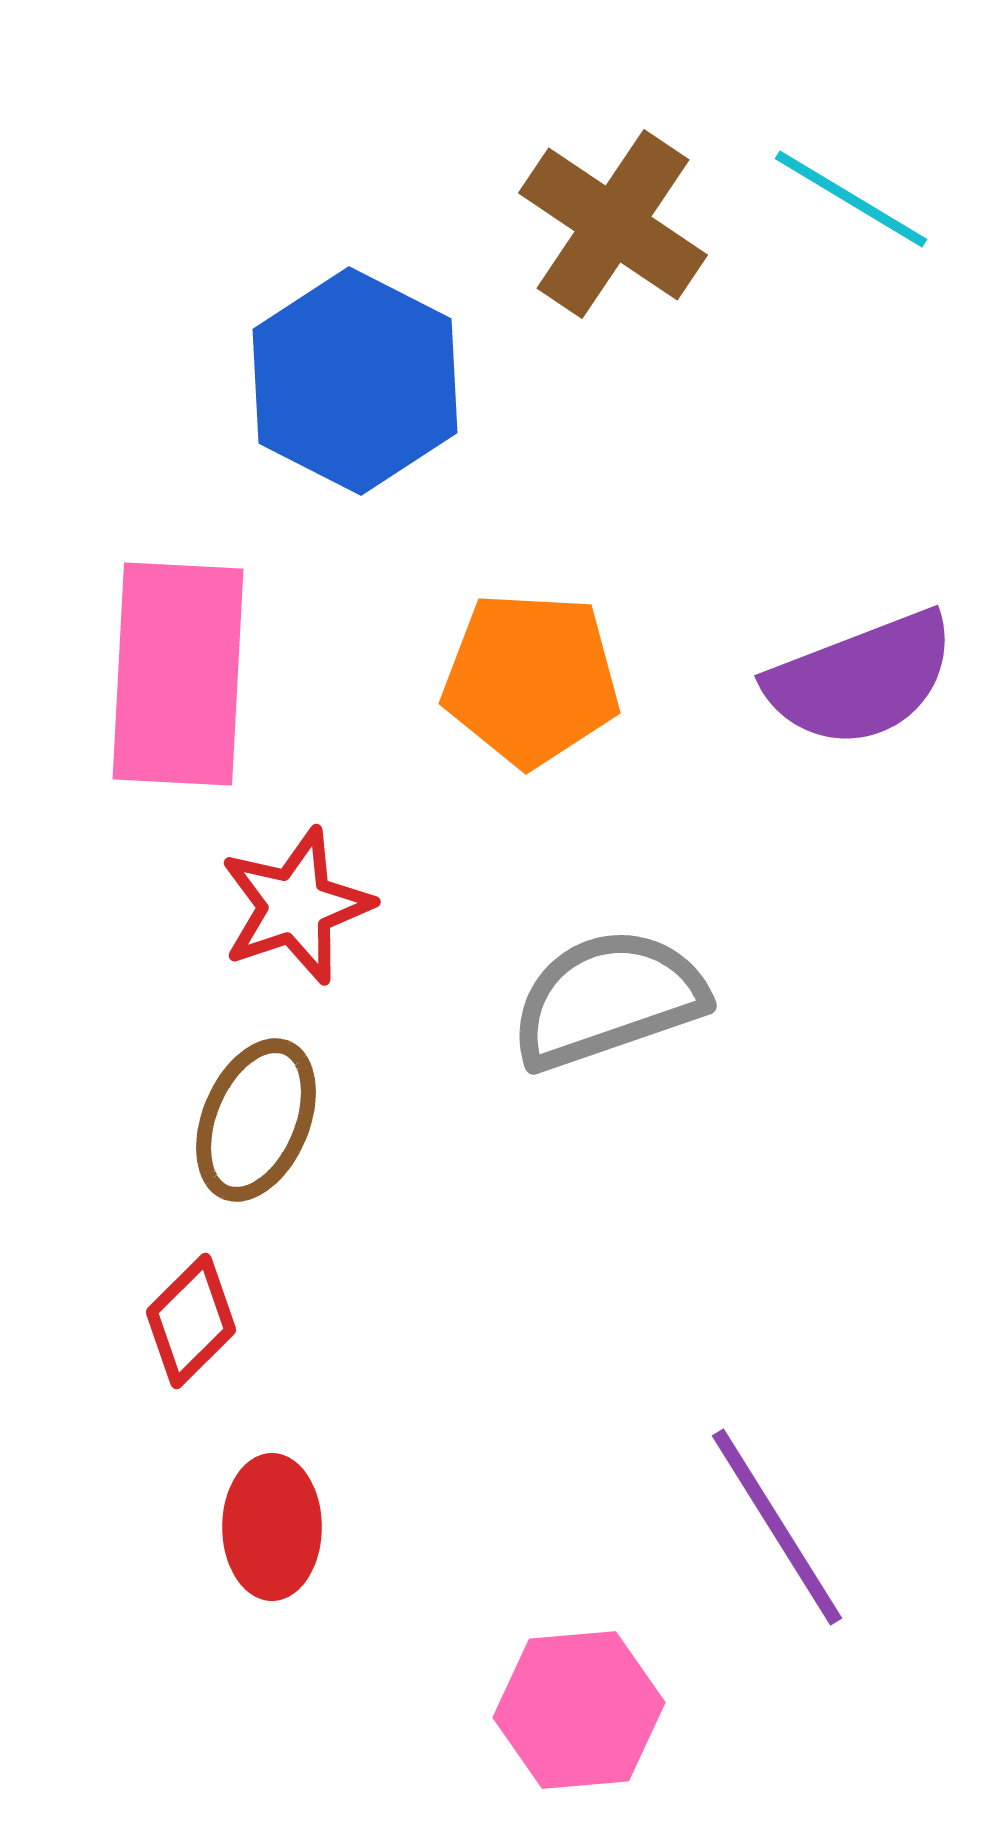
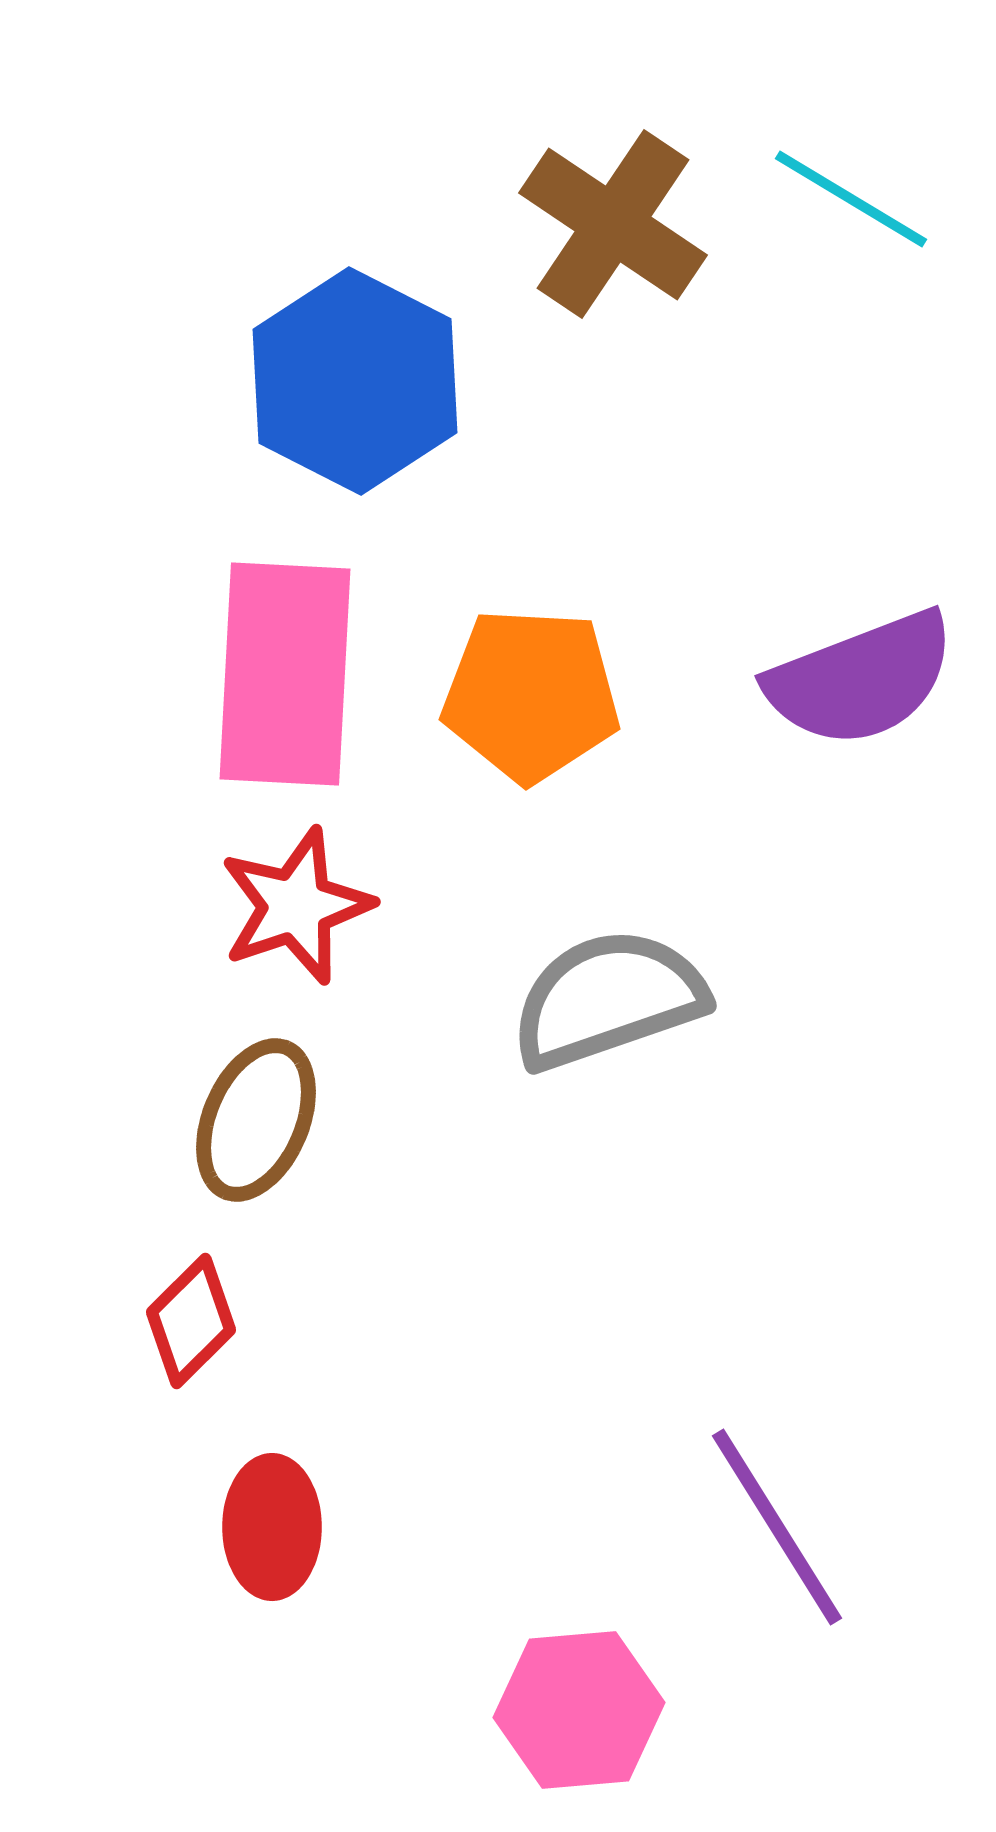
pink rectangle: moved 107 px right
orange pentagon: moved 16 px down
